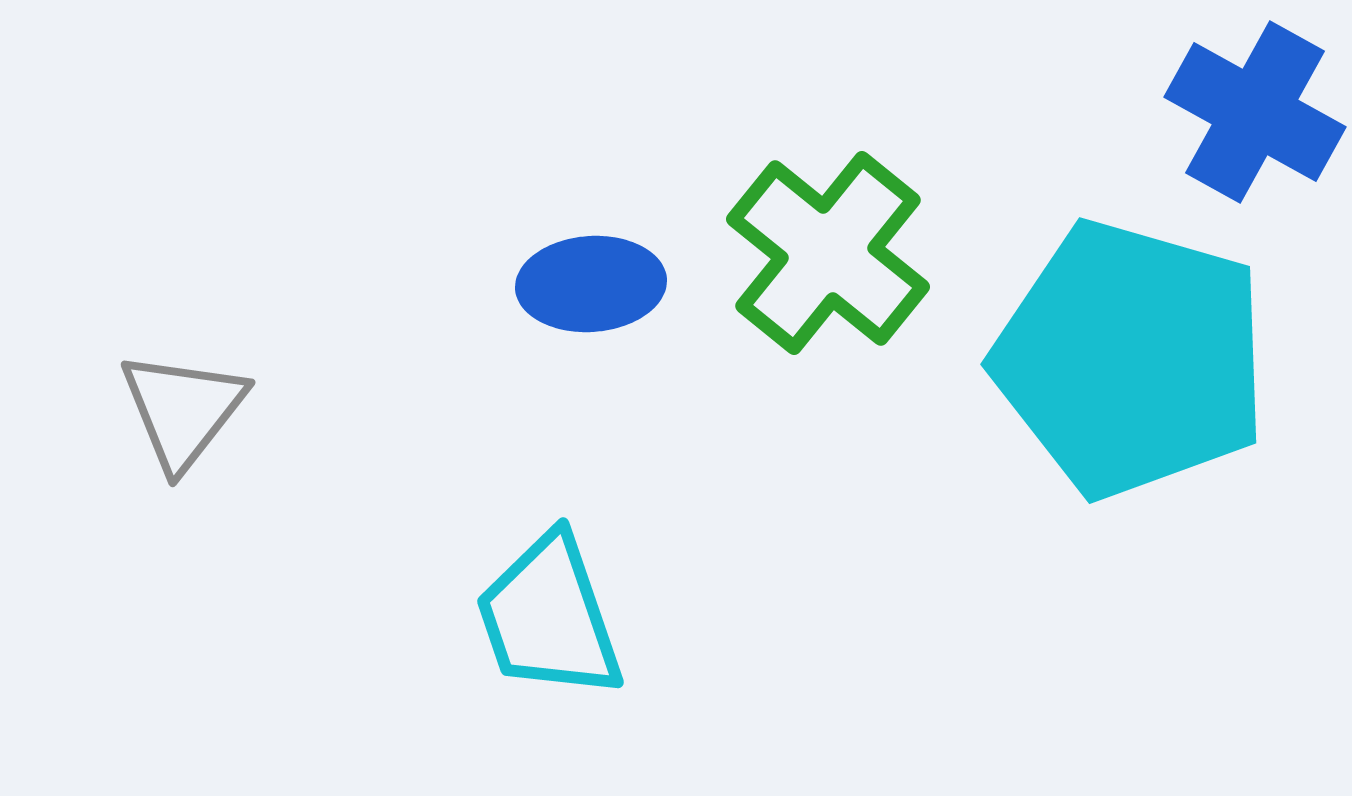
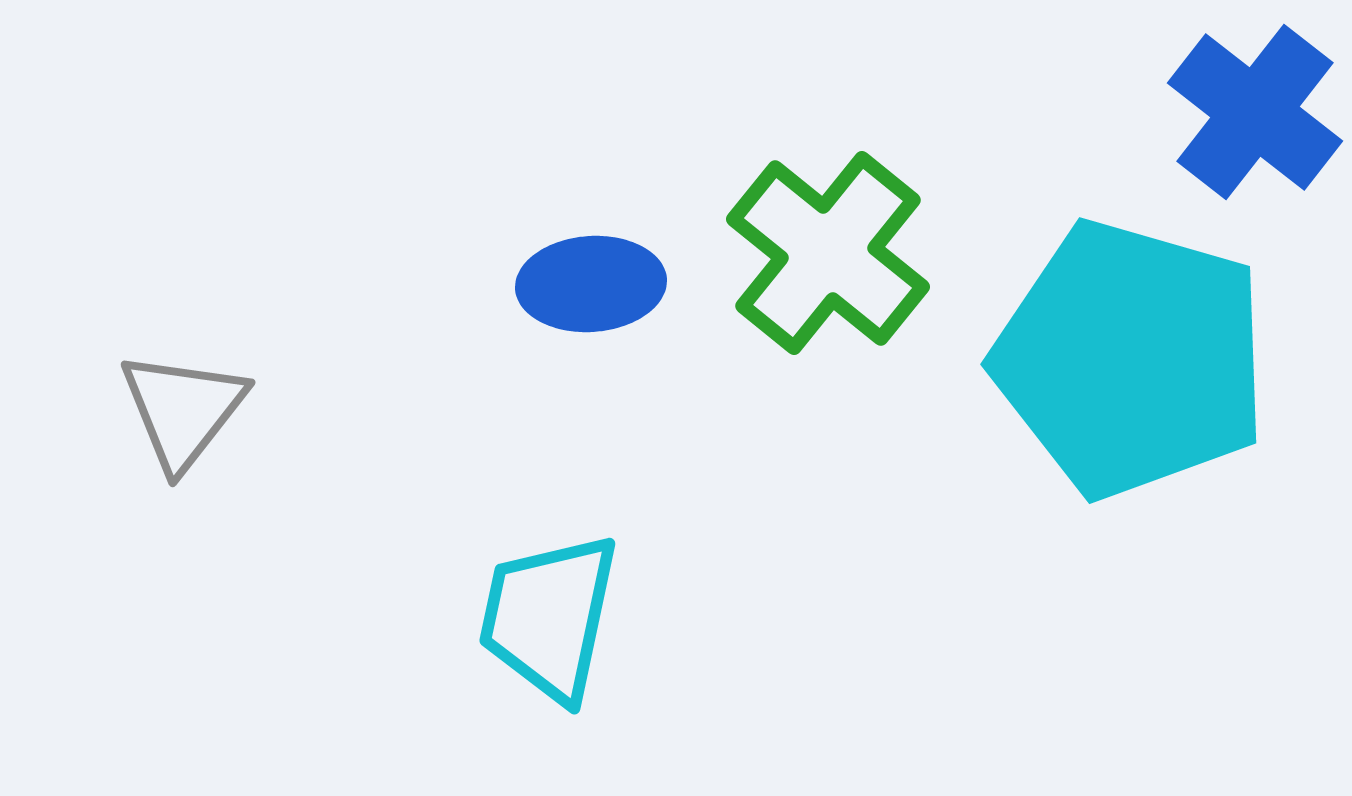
blue cross: rotated 9 degrees clockwise
cyan trapezoid: rotated 31 degrees clockwise
